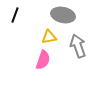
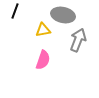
black line: moved 4 px up
yellow triangle: moved 6 px left, 7 px up
gray arrow: moved 6 px up; rotated 40 degrees clockwise
